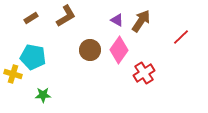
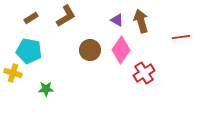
brown arrow: rotated 50 degrees counterclockwise
red line: rotated 36 degrees clockwise
pink diamond: moved 2 px right
cyan pentagon: moved 4 px left, 6 px up
yellow cross: moved 1 px up
green star: moved 3 px right, 6 px up
